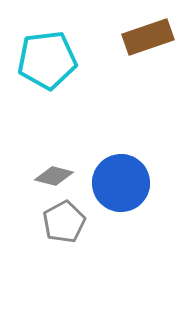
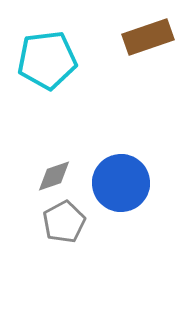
gray diamond: rotated 33 degrees counterclockwise
